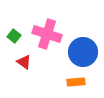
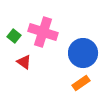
pink cross: moved 4 px left, 2 px up
blue circle: moved 1 px down
orange rectangle: moved 5 px right, 1 px down; rotated 30 degrees counterclockwise
